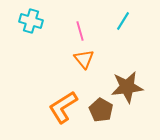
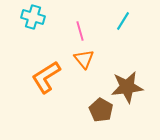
cyan cross: moved 2 px right, 4 px up
orange L-shape: moved 17 px left, 30 px up
